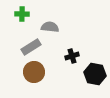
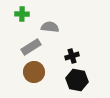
black hexagon: moved 18 px left, 6 px down
